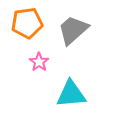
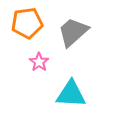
gray trapezoid: moved 2 px down
cyan triangle: rotated 8 degrees clockwise
